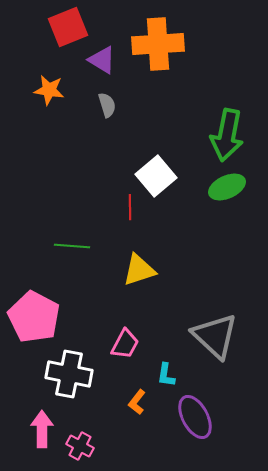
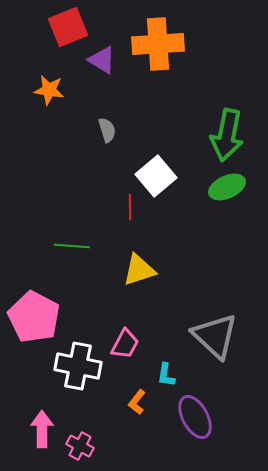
gray semicircle: moved 25 px down
white cross: moved 9 px right, 8 px up
